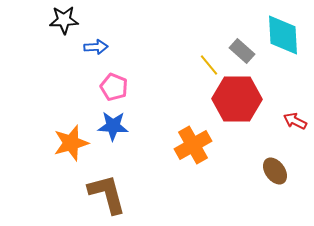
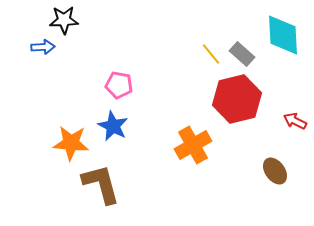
blue arrow: moved 53 px left
gray rectangle: moved 3 px down
yellow line: moved 2 px right, 11 px up
pink pentagon: moved 5 px right, 2 px up; rotated 12 degrees counterclockwise
red hexagon: rotated 15 degrees counterclockwise
blue star: rotated 24 degrees clockwise
orange star: rotated 21 degrees clockwise
brown L-shape: moved 6 px left, 10 px up
